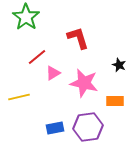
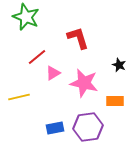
green star: rotated 12 degrees counterclockwise
